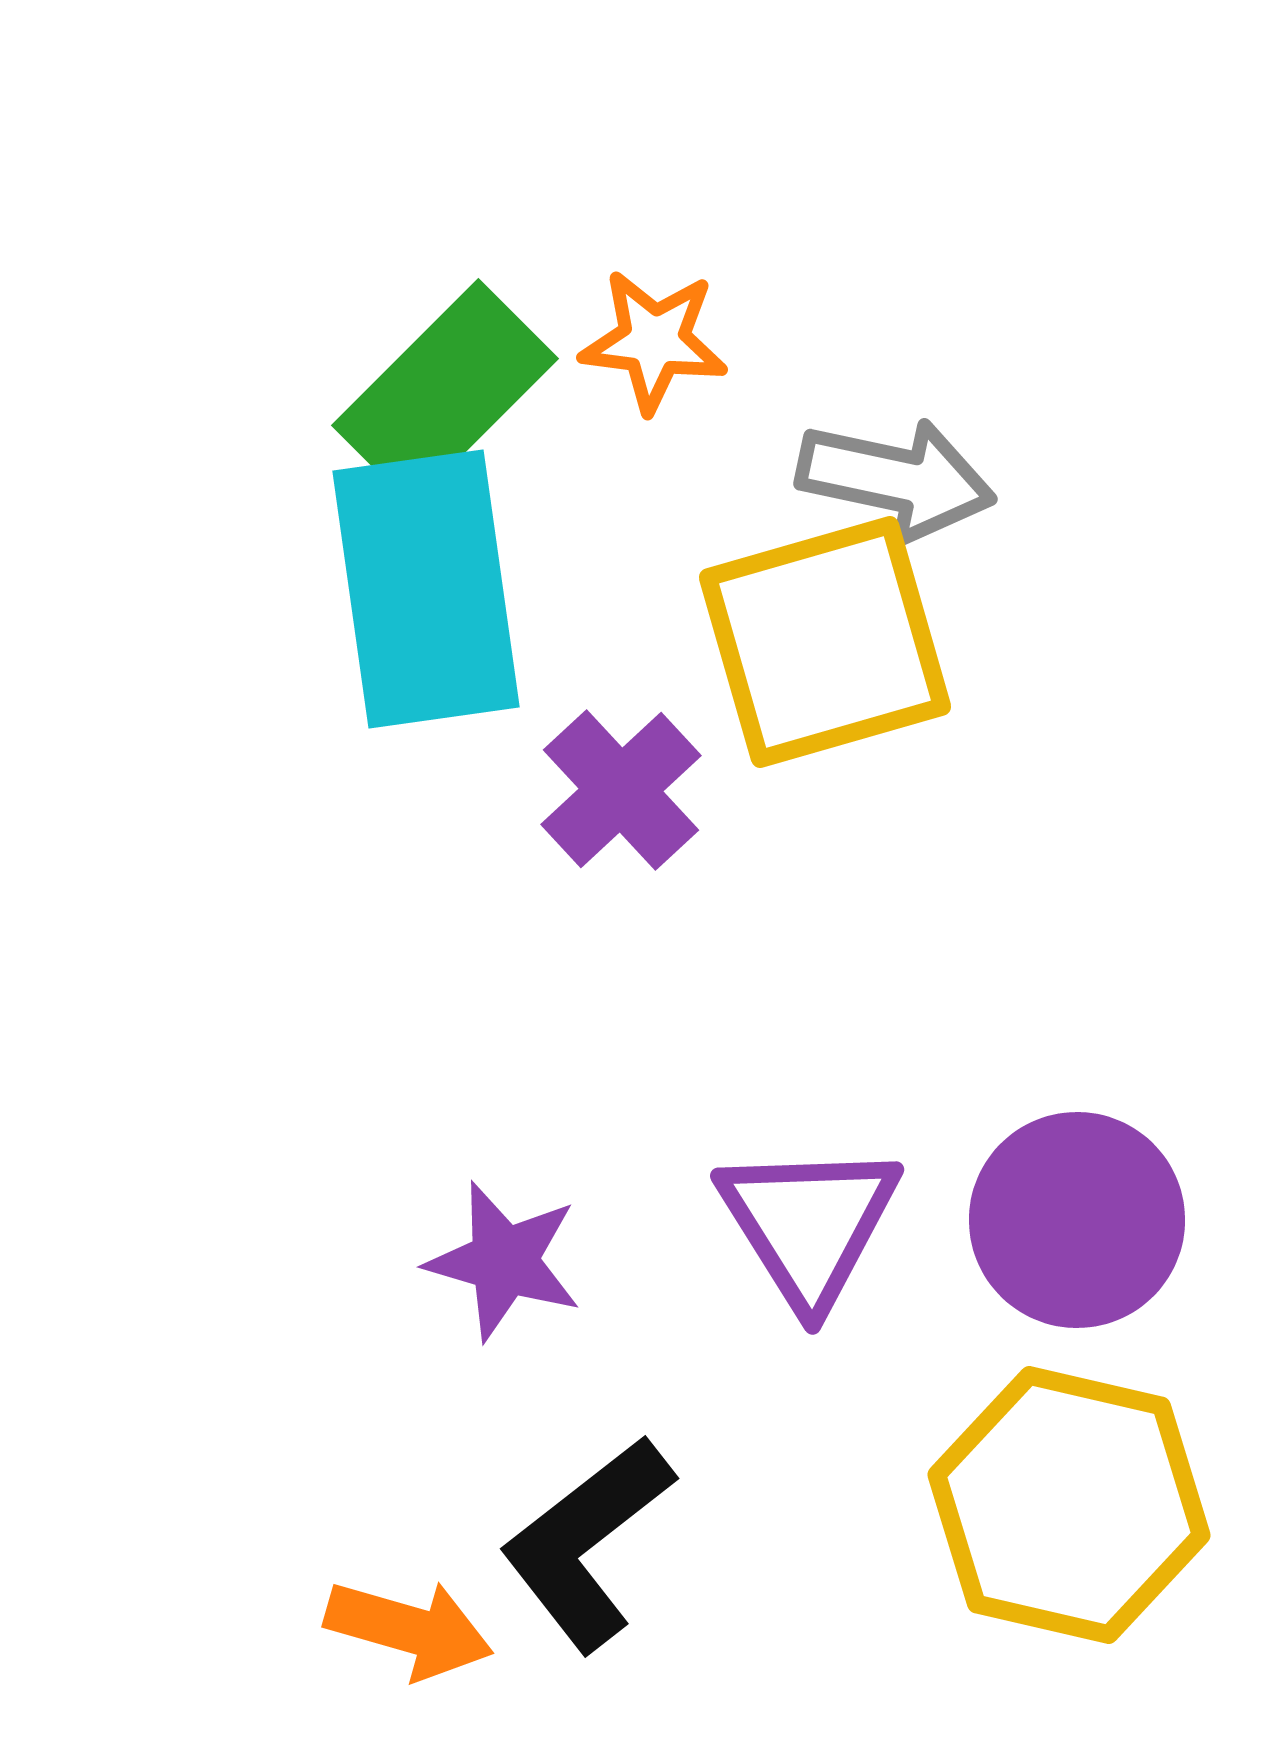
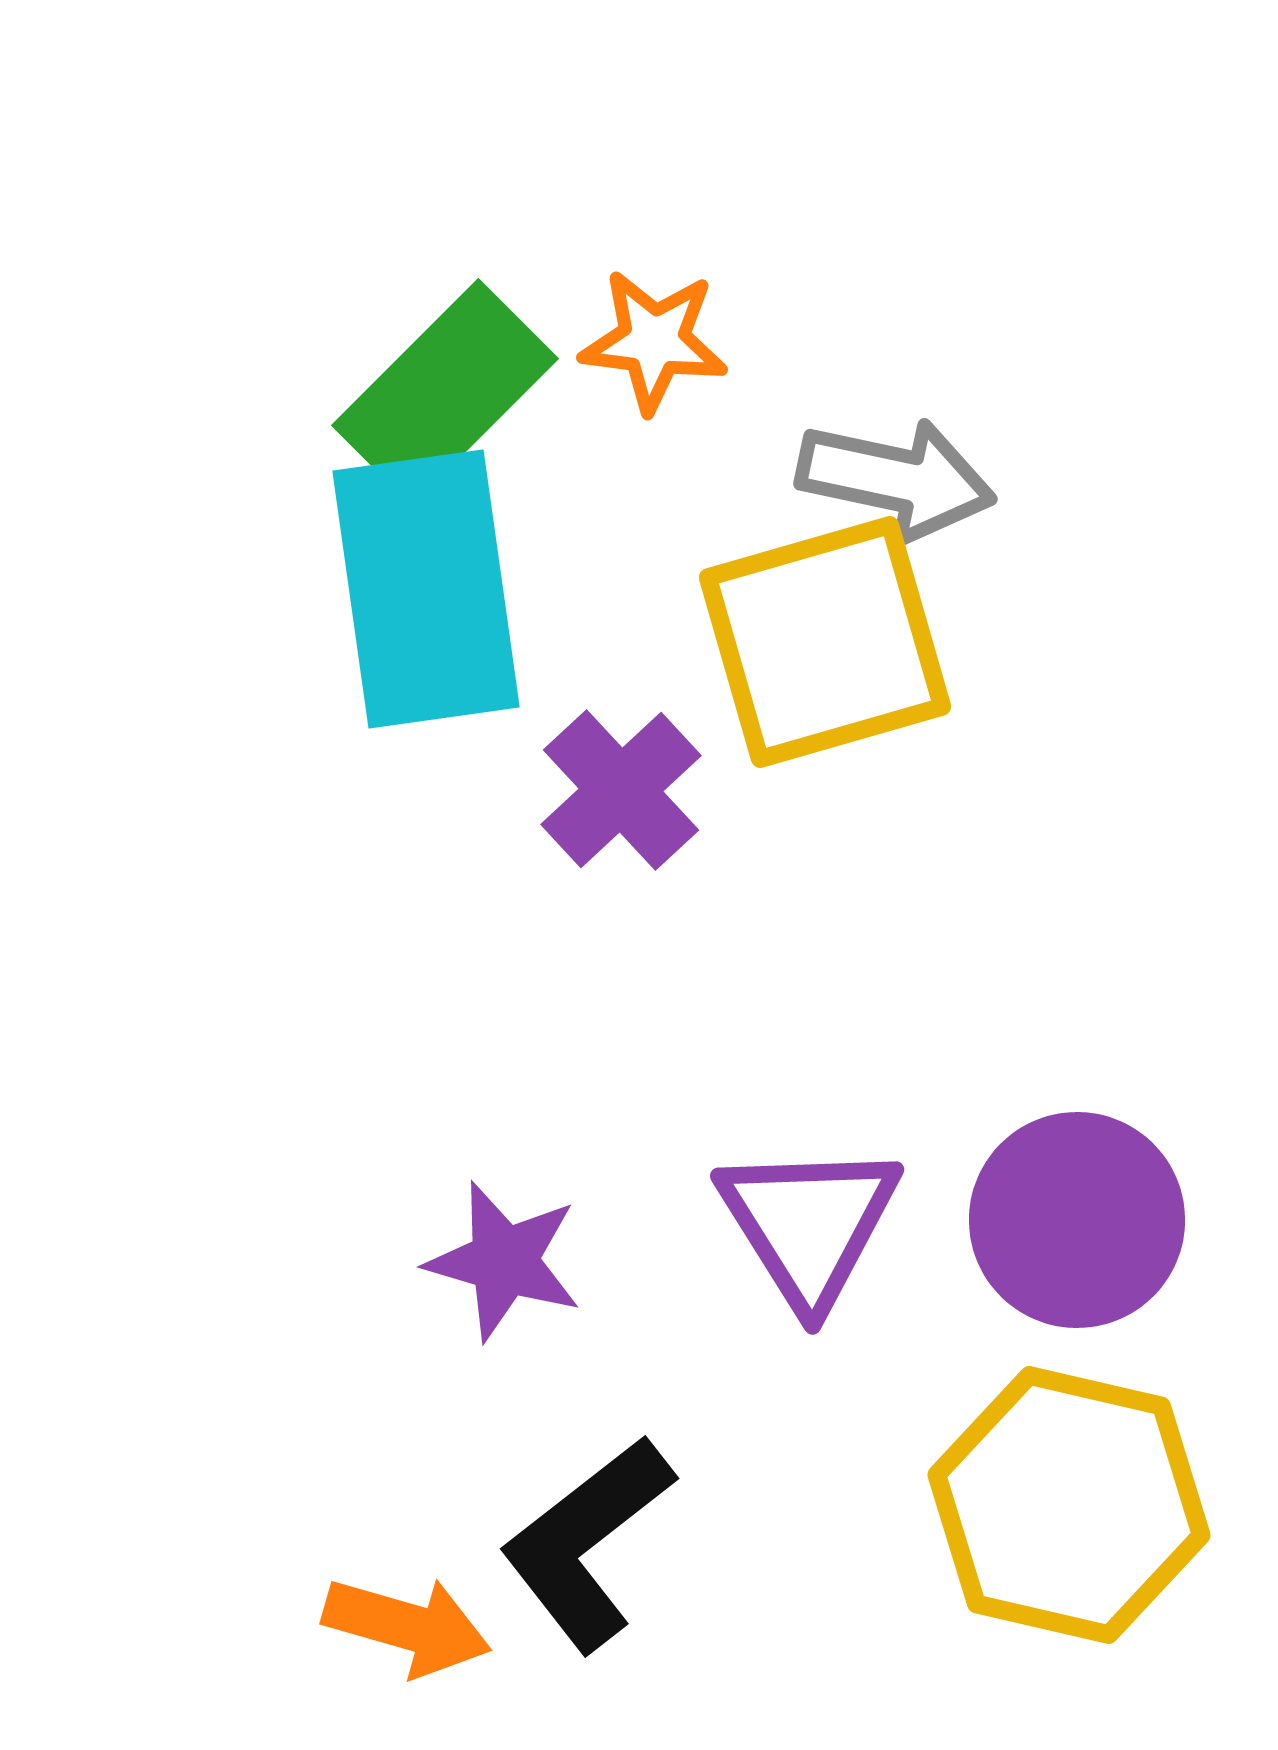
orange arrow: moved 2 px left, 3 px up
